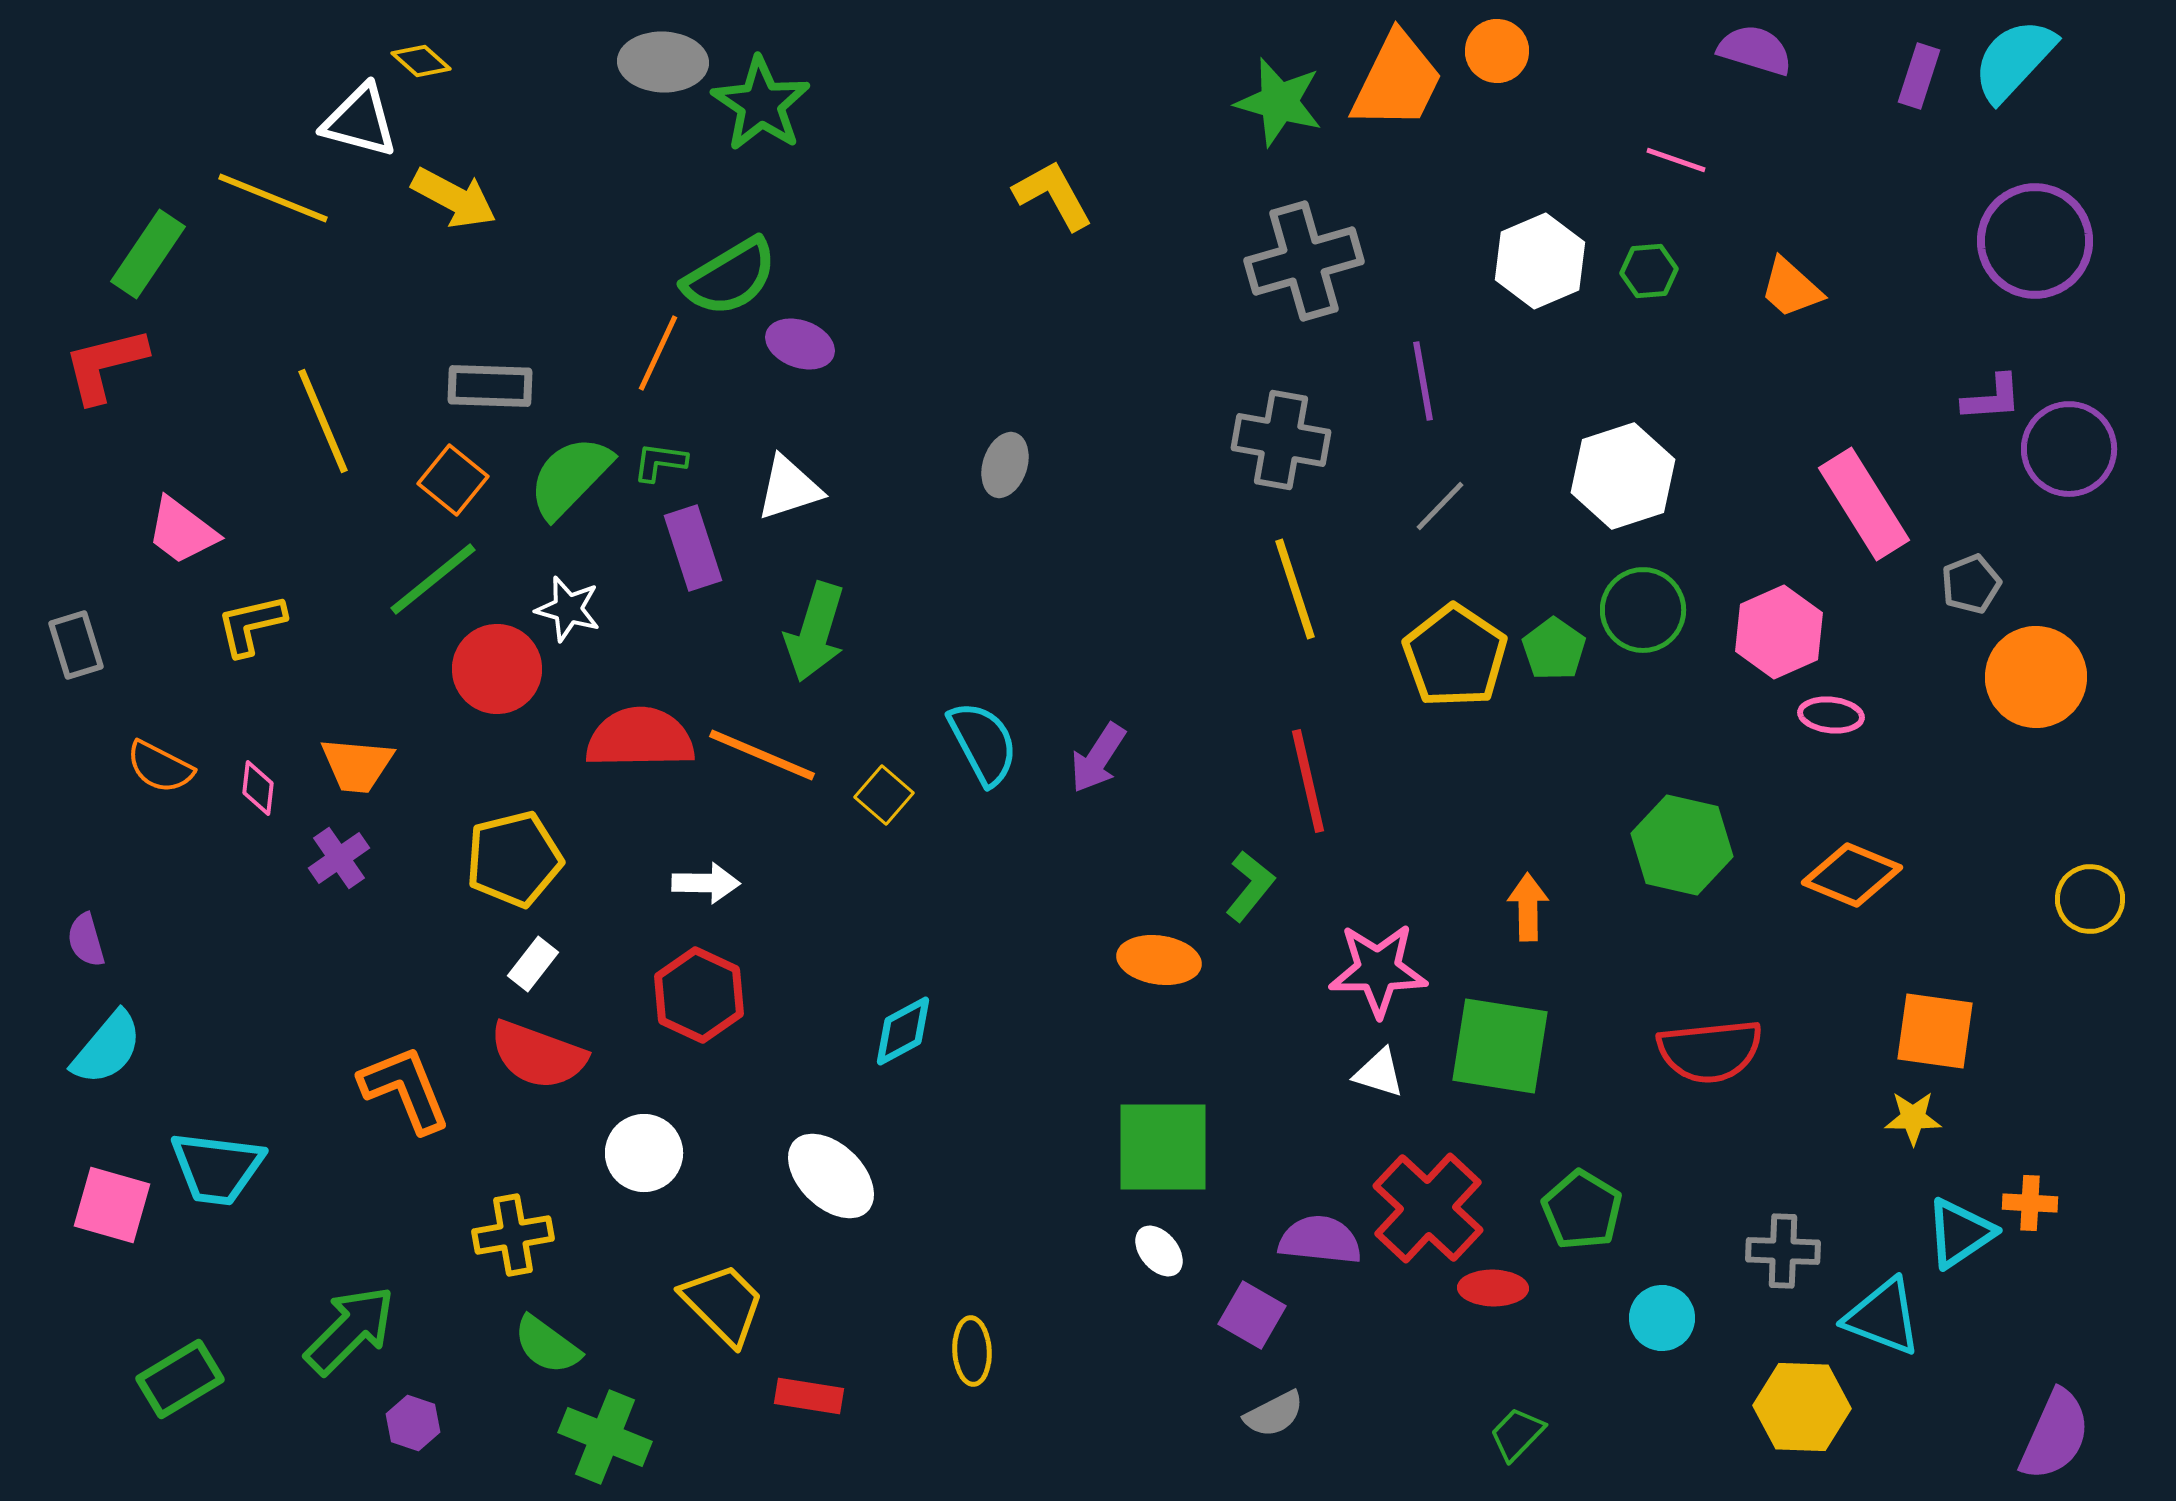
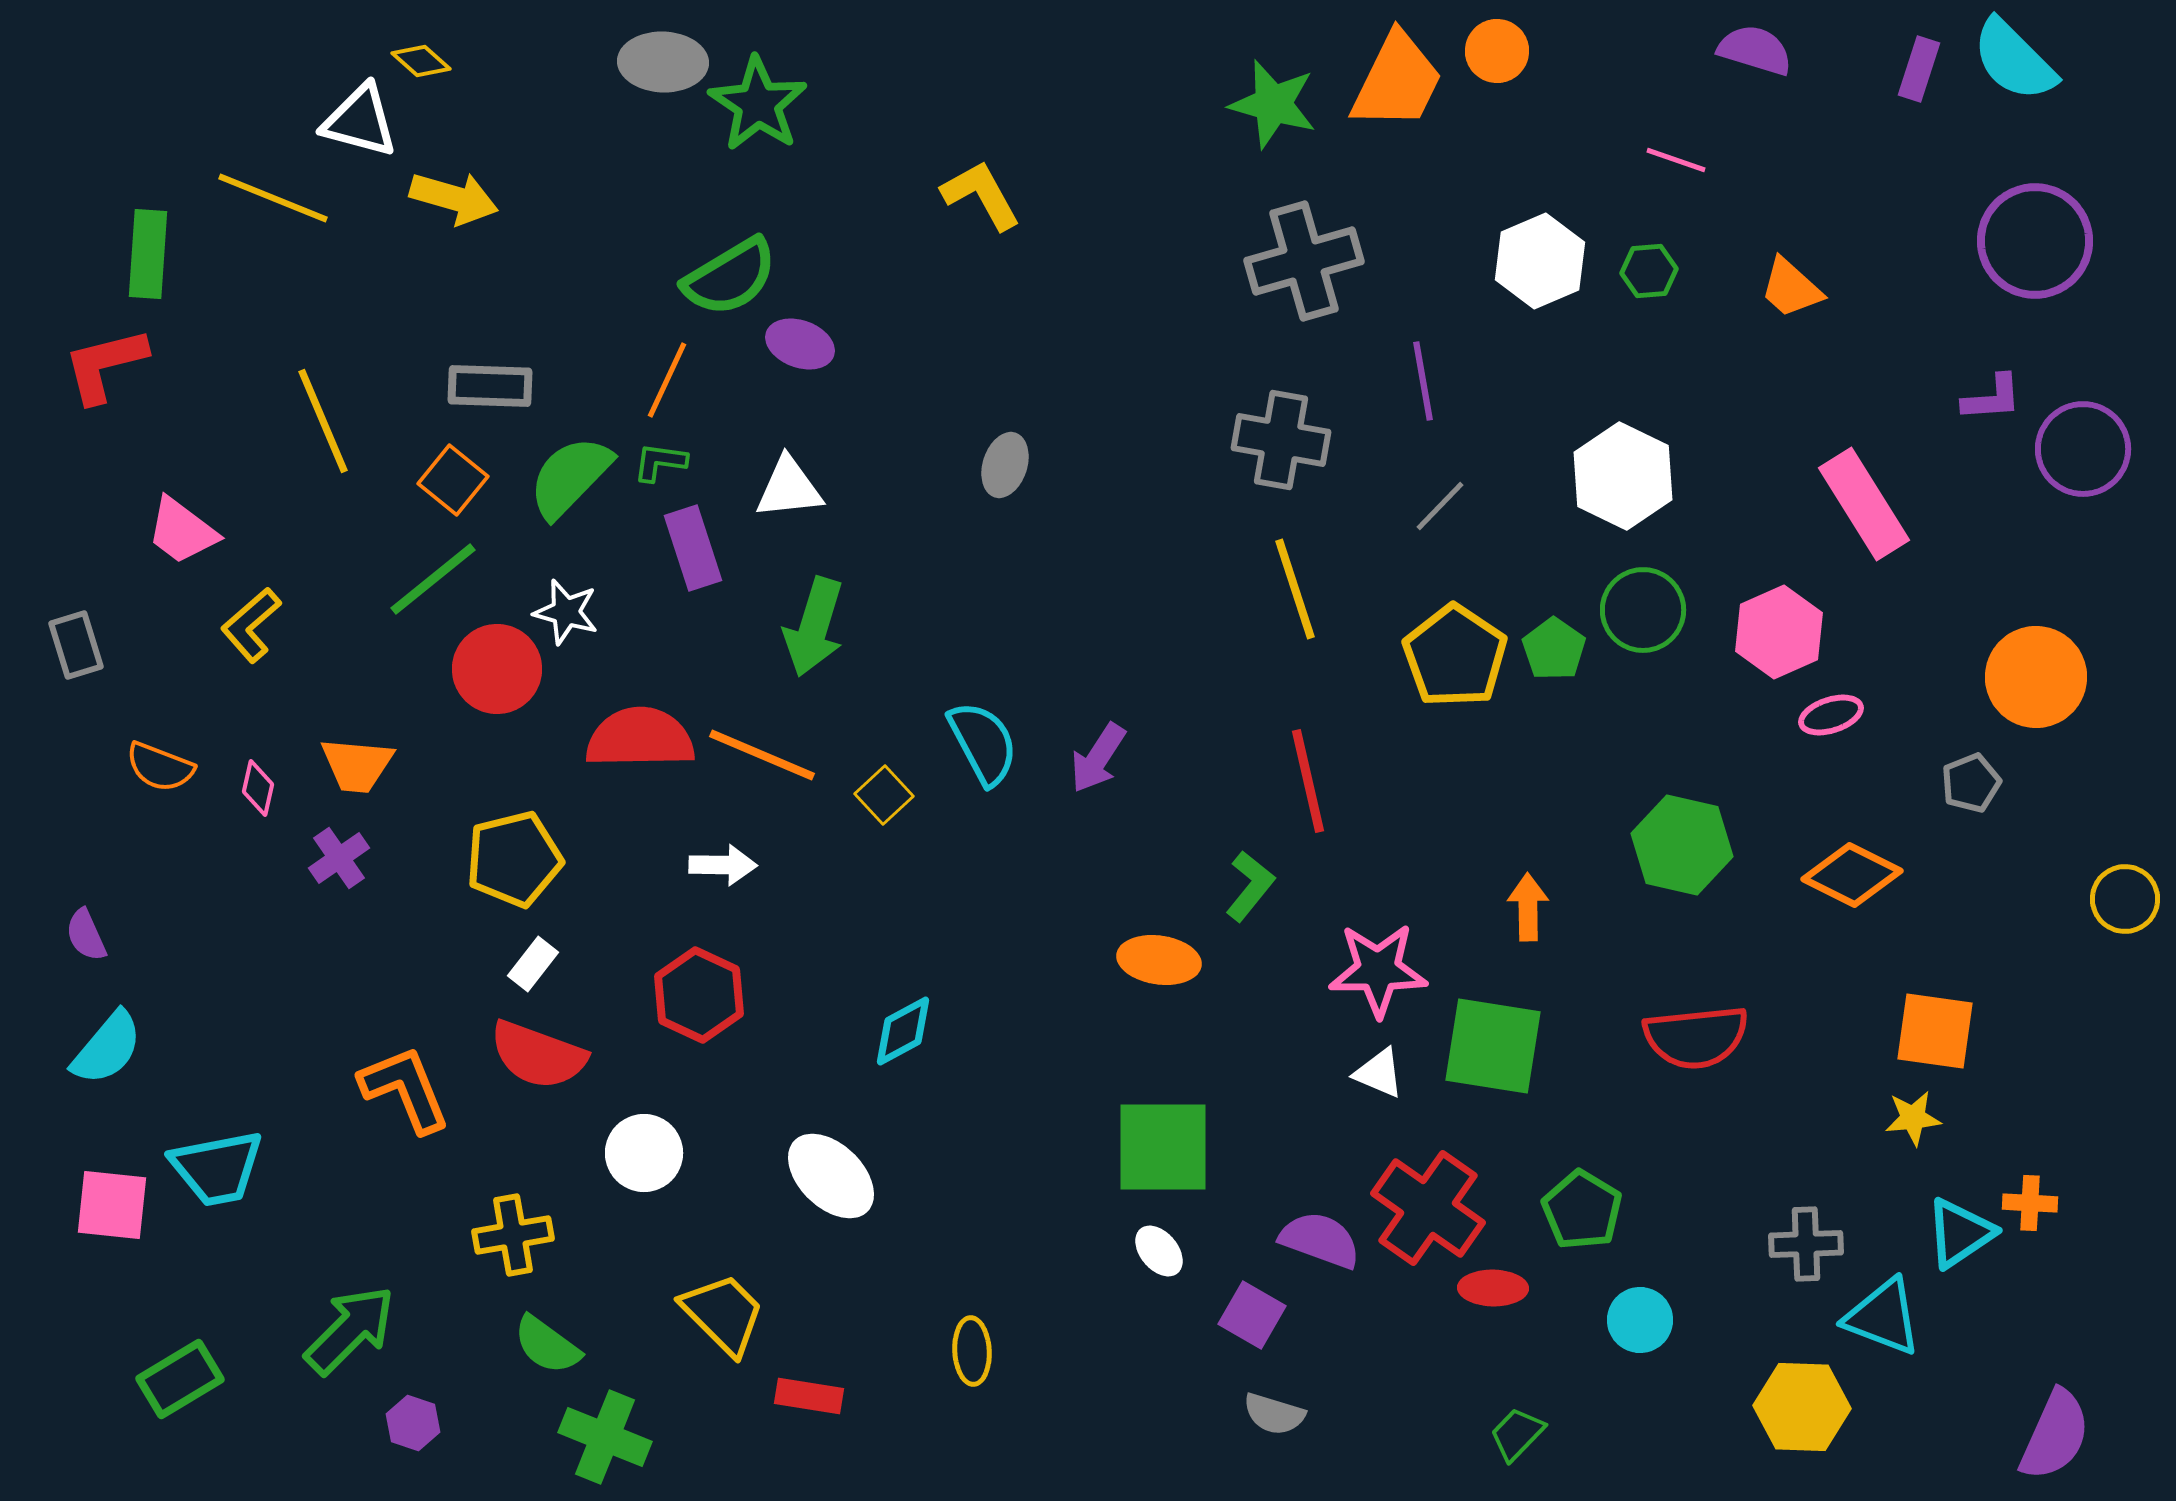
cyan semicircle at (2014, 60): rotated 88 degrees counterclockwise
purple rectangle at (1919, 76): moved 7 px up
green star at (1279, 102): moved 6 px left, 2 px down
green star at (761, 104): moved 3 px left
yellow L-shape at (1053, 195): moved 72 px left
yellow arrow at (454, 198): rotated 12 degrees counterclockwise
green rectangle at (148, 254): rotated 30 degrees counterclockwise
orange line at (658, 353): moved 9 px right, 27 px down
purple circle at (2069, 449): moved 14 px right
white hexagon at (1623, 476): rotated 16 degrees counterclockwise
white triangle at (789, 488): rotated 12 degrees clockwise
gray pentagon at (1971, 584): moved 199 px down
white star at (568, 609): moved 2 px left, 3 px down
yellow L-shape at (251, 625): rotated 28 degrees counterclockwise
green arrow at (815, 632): moved 1 px left, 5 px up
pink ellipse at (1831, 715): rotated 24 degrees counterclockwise
orange semicircle at (160, 767): rotated 6 degrees counterclockwise
pink diamond at (258, 788): rotated 6 degrees clockwise
yellow square at (884, 795): rotated 6 degrees clockwise
orange diamond at (1852, 875): rotated 4 degrees clockwise
white arrow at (706, 883): moved 17 px right, 18 px up
yellow circle at (2090, 899): moved 35 px right
purple semicircle at (86, 940): moved 5 px up; rotated 8 degrees counterclockwise
green square at (1500, 1046): moved 7 px left
red semicircle at (1710, 1051): moved 14 px left, 14 px up
white triangle at (1379, 1073): rotated 6 degrees clockwise
yellow star at (1913, 1118): rotated 6 degrees counterclockwise
cyan trapezoid at (217, 1168): rotated 18 degrees counterclockwise
pink square at (112, 1205): rotated 10 degrees counterclockwise
red cross at (1428, 1208): rotated 8 degrees counterclockwise
purple semicircle at (1320, 1240): rotated 14 degrees clockwise
gray cross at (1783, 1251): moved 23 px right, 7 px up; rotated 4 degrees counterclockwise
yellow trapezoid at (723, 1304): moved 10 px down
cyan circle at (1662, 1318): moved 22 px left, 2 px down
gray semicircle at (1274, 1414): rotated 44 degrees clockwise
